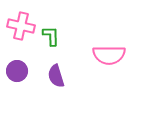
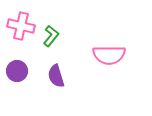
green L-shape: rotated 40 degrees clockwise
